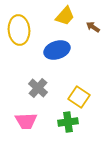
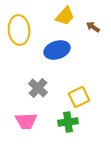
yellow square: rotated 30 degrees clockwise
